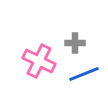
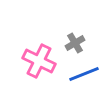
gray cross: rotated 30 degrees counterclockwise
